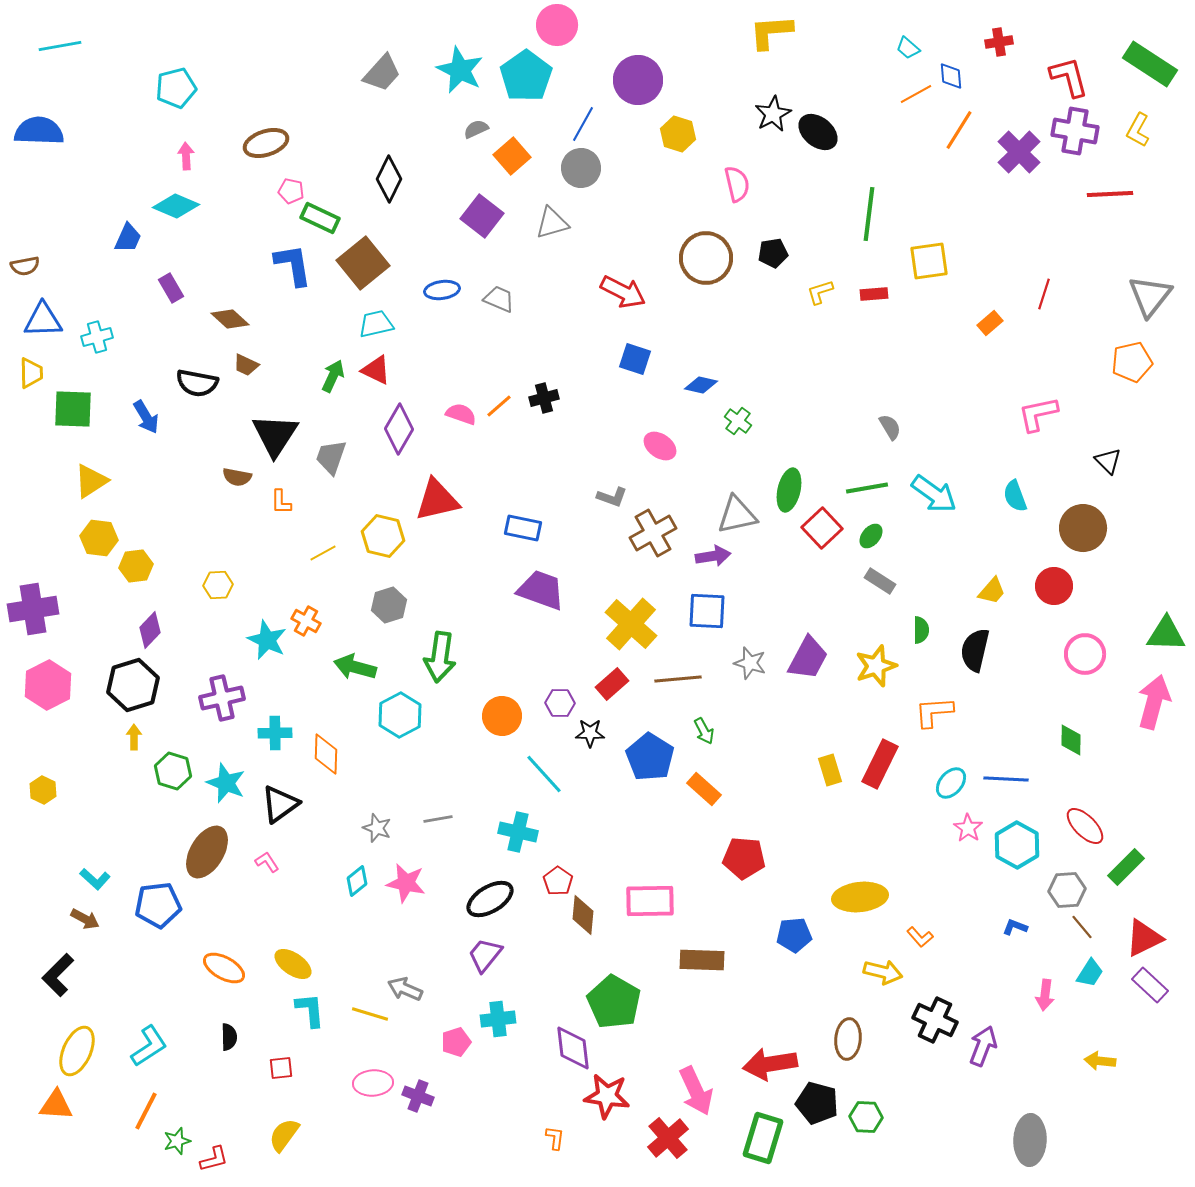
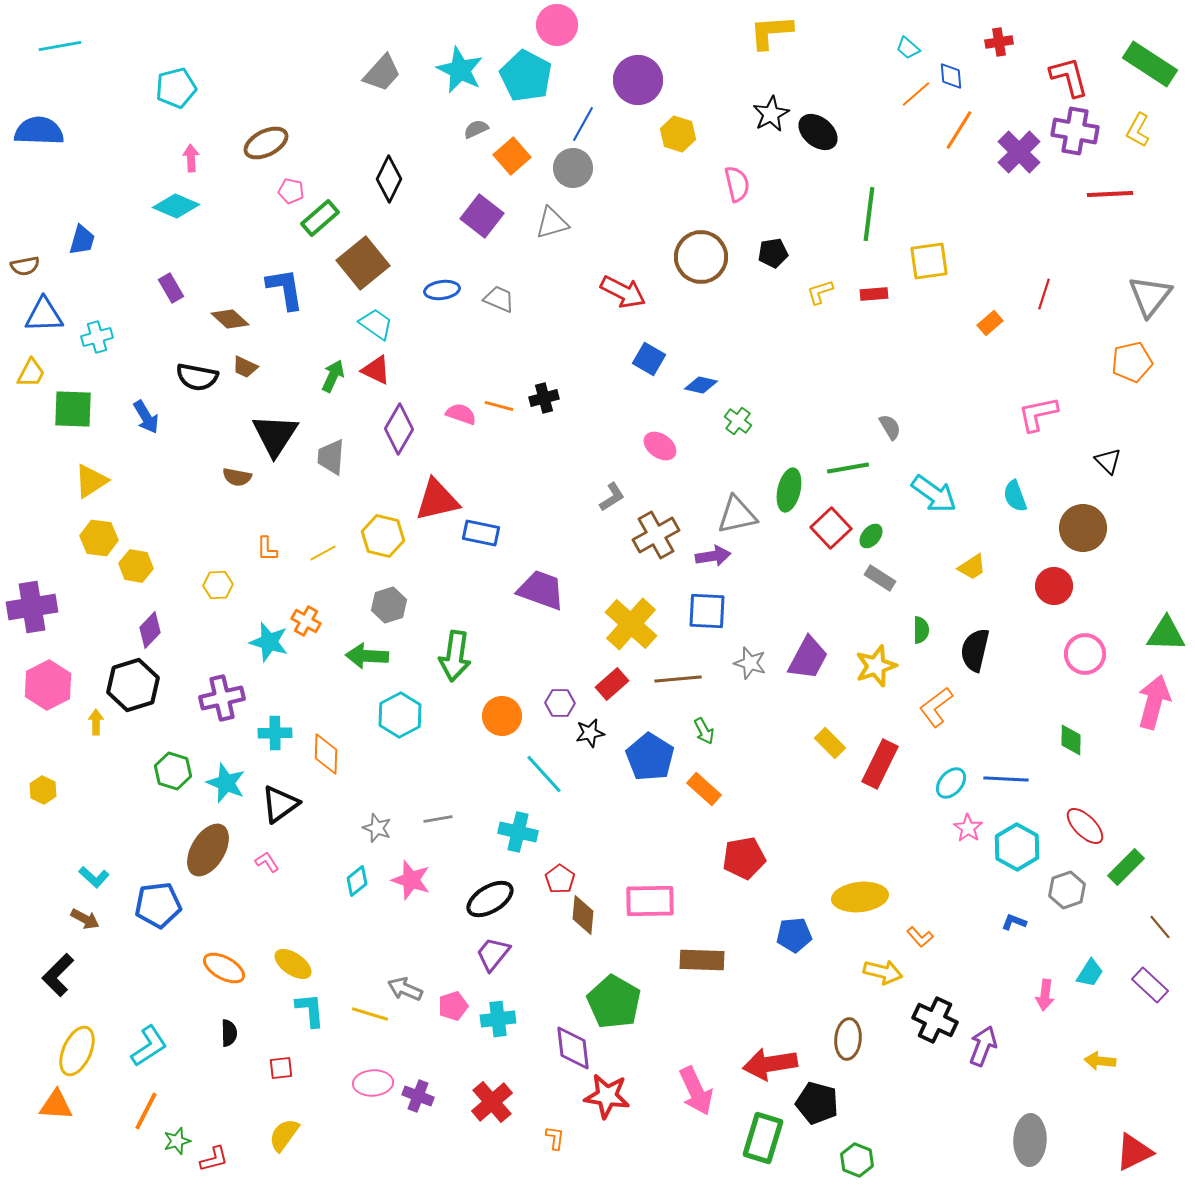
cyan pentagon at (526, 76): rotated 9 degrees counterclockwise
orange line at (916, 94): rotated 12 degrees counterclockwise
black star at (773, 114): moved 2 px left
brown ellipse at (266, 143): rotated 9 degrees counterclockwise
pink arrow at (186, 156): moved 5 px right, 2 px down
gray circle at (581, 168): moved 8 px left
green rectangle at (320, 218): rotated 66 degrees counterclockwise
blue trapezoid at (128, 238): moved 46 px left, 2 px down; rotated 8 degrees counterclockwise
brown circle at (706, 258): moved 5 px left, 1 px up
blue L-shape at (293, 265): moved 8 px left, 24 px down
blue triangle at (43, 320): moved 1 px right, 5 px up
cyan trapezoid at (376, 324): rotated 48 degrees clockwise
blue square at (635, 359): moved 14 px right; rotated 12 degrees clockwise
brown trapezoid at (246, 365): moved 1 px left, 2 px down
yellow trapezoid at (31, 373): rotated 28 degrees clockwise
black semicircle at (197, 383): moved 6 px up
orange line at (499, 406): rotated 56 degrees clockwise
gray trapezoid at (331, 457): rotated 15 degrees counterclockwise
green line at (867, 488): moved 19 px left, 20 px up
gray L-shape at (612, 497): rotated 52 degrees counterclockwise
orange L-shape at (281, 502): moved 14 px left, 47 px down
blue rectangle at (523, 528): moved 42 px left, 5 px down
red square at (822, 528): moved 9 px right
brown cross at (653, 533): moved 3 px right, 2 px down
yellow hexagon at (136, 566): rotated 16 degrees clockwise
gray rectangle at (880, 581): moved 3 px up
yellow trapezoid at (992, 591): moved 20 px left, 24 px up; rotated 16 degrees clockwise
purple cross at (33, 609): moved 1 px left, 2 px up
cyan star at (267, 640): moved 2 px right, 2 px down; rotated 9 degrees counterclockwise
green arrow at (440, 657): moved 15 px right, 1 px up
green arrow at (355, 667): moved 12 px right, 11 px up; rotated 12 degrees counterclockwise
orange L-shape at (934, 712): moved 2 px right, 5 px up; rotated 33 degrees counterclockwise
black star at (590, 733): rotated 12 degrees counterclockwise
yellow arrow at (134, 737): moved 38 px left, 15 px up
yellow rectangle at (830, 770): moved 27 px up; rotated 28 degrees counterclockwise
cyan hexagon at (1017, 845): moved 2 px down
brown ellipse at (207, 852): moved 1 px right, 2 px up
red pentagon at (744, 858): rotated 15 degrees counterclockwise
cyan L-shape at (95, 879): moved 1 px left, 2 px up
red pentagon at (558, 881): moved 2 px right, 2 px up
pink star at (406, 883): moved 5 px right, 3 px up; rotated 6 degrees clockwise
gray hexagon at (1067, 890): rotated 15 degrees counterclockwise
blue L-shape at (1015, 927): moved 1 px left, 5 px up
brown line at (1082, 927): moved 78 px right
red triangle at (1144, 938): moved 10 px left, 214 px down
purple trapezoid at (485, 955): moved 8 px right, 1 px up
black semicircle at (229, 1037): moved 4 px up
pink pentagon at (456, 1042): moved 3 px left, 36 px up
green hexagon at (866, 1117): moved 9 px left, 43 px down; rotated 20 degrees clockwise
red cross at (668, 1138): moved 176 px left, 36 px up
